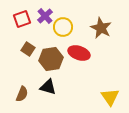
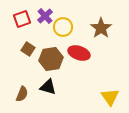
brown star: rotated 10 degrees clockwise
